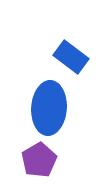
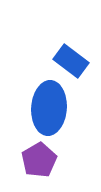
blue rectangle: moved 4 px down
